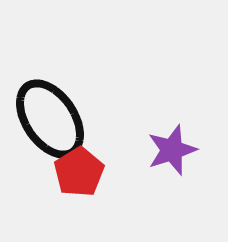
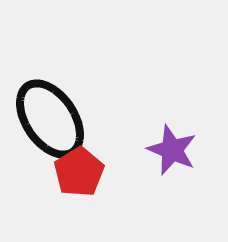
purple star: rotated 30 degrees counterclockwise
